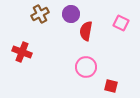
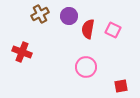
purple circle: moved 2 px left, 2 px down
pink square: moved 8 px left, 7 px down
red semicircle: moved 2 px right, 2 px up
red square: moved 10 px right; rotated 24 degrees counterclockwise
